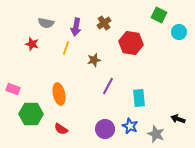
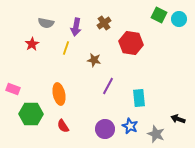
cyan circle: moved 13 px up
red star: rotated 24 degrees clockwise
brown star: rotated 24 degrees clockwise
red semicircle: moved 2 px right, 3 px up; rotated 24 degrees clockwise
